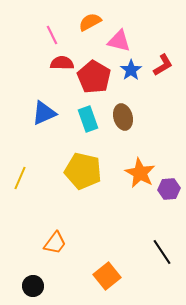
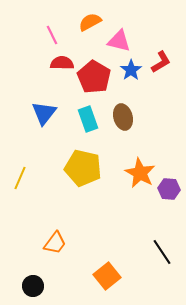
red L-shape: moved 2 px left, 3 px up
blue triangle: rotated 28 degrees counterclockwise
yellow pentagon: moved 3 px up
purple hexagon: rotated 10 degrees clockwise
